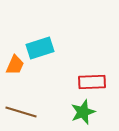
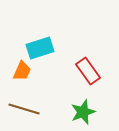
orange trapezoid: moved 7 px right, 6 px down
red rectangle: moved 4 px left, 11 px up; rotated 56 degrees clockwise
brown line: moved 3 px right, 3 px up
